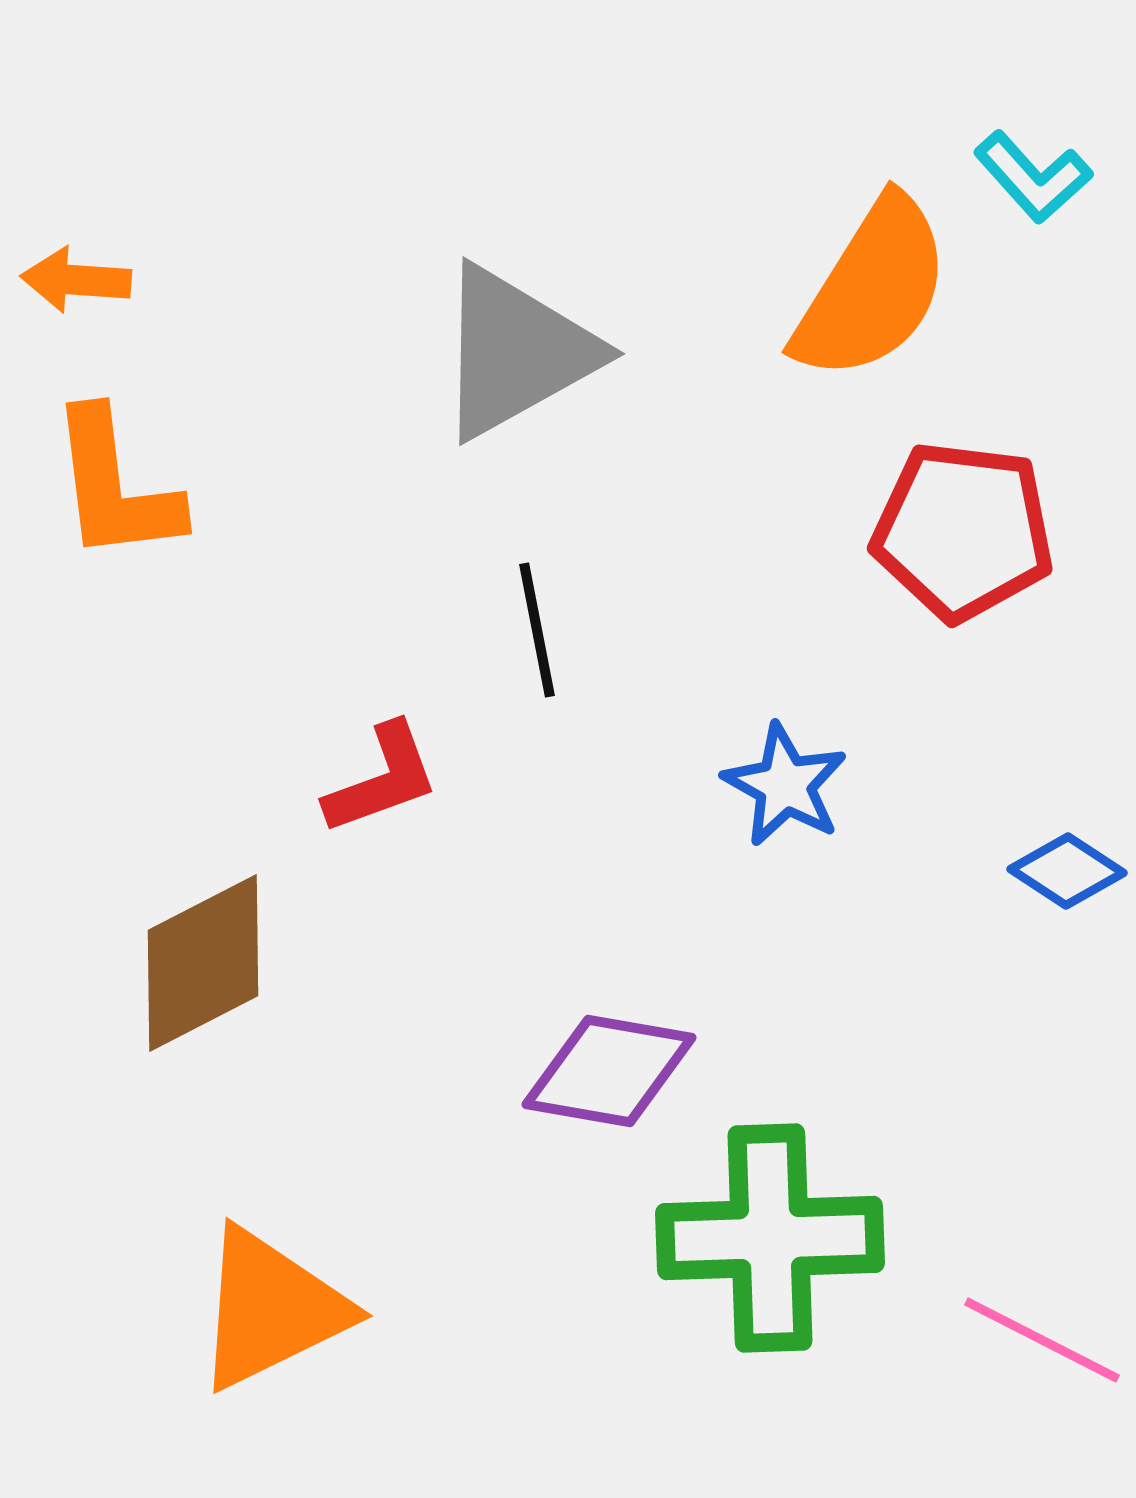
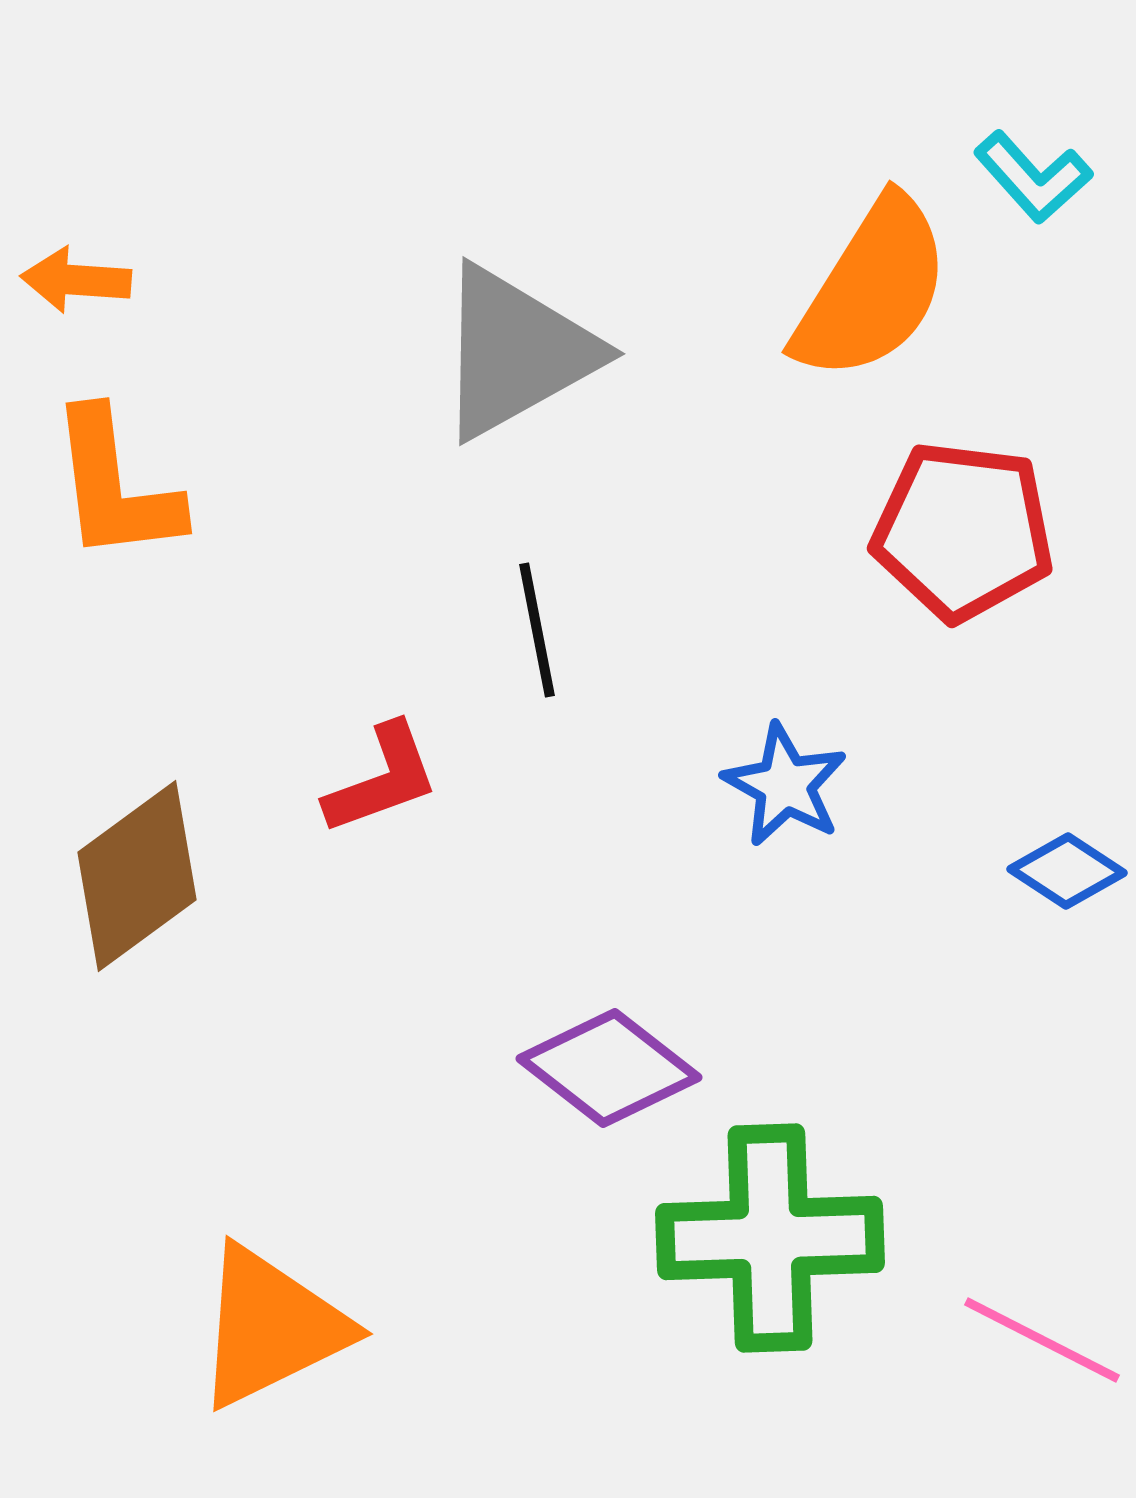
brown diamond: moved 66 px left, 87 px up; rotated 9 degrees counterclockwise
purple diamond: moved 3 px up; rotated 28 degrees clockwise
orange triangle: moved 18 px down
